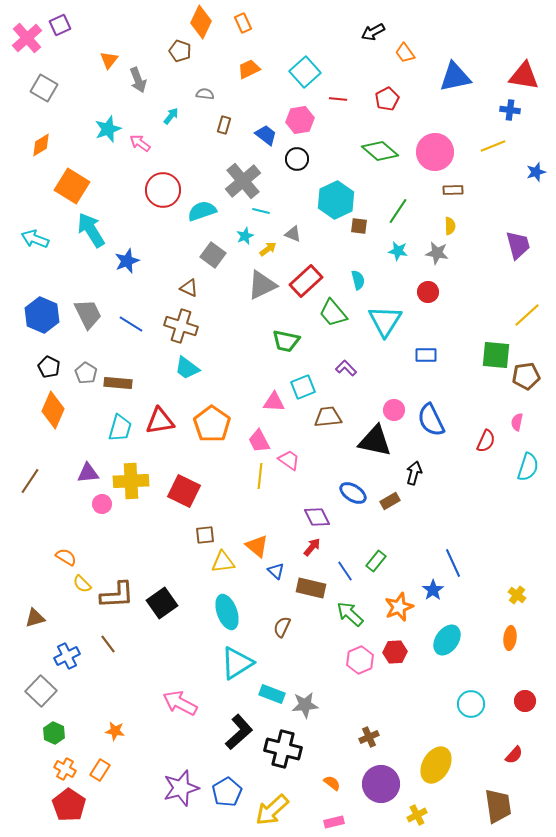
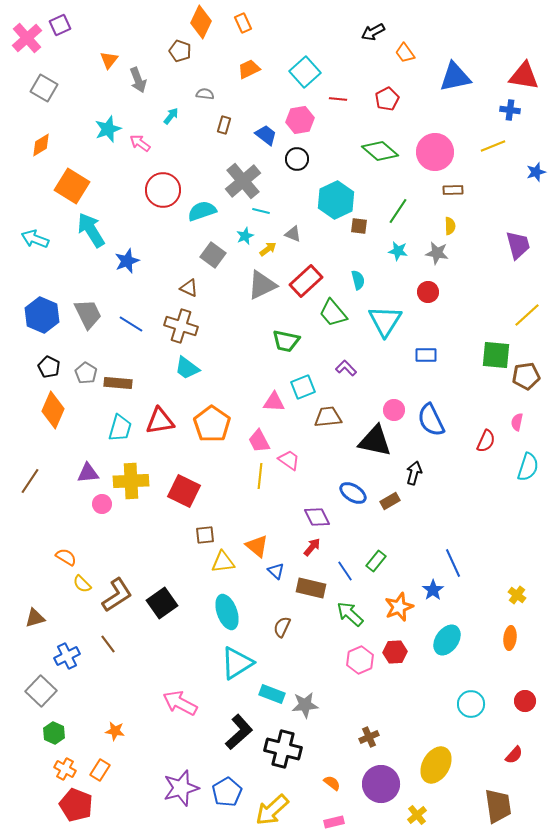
brown L-shape at (117, 595): rotated 30 degrees counterclockwise
red pentagon at (69, 805): moved 7 px right; rotated 12 degrees counterclockwise
yellow cross at (417, 815): rotated 12 degrees counterclockwise
